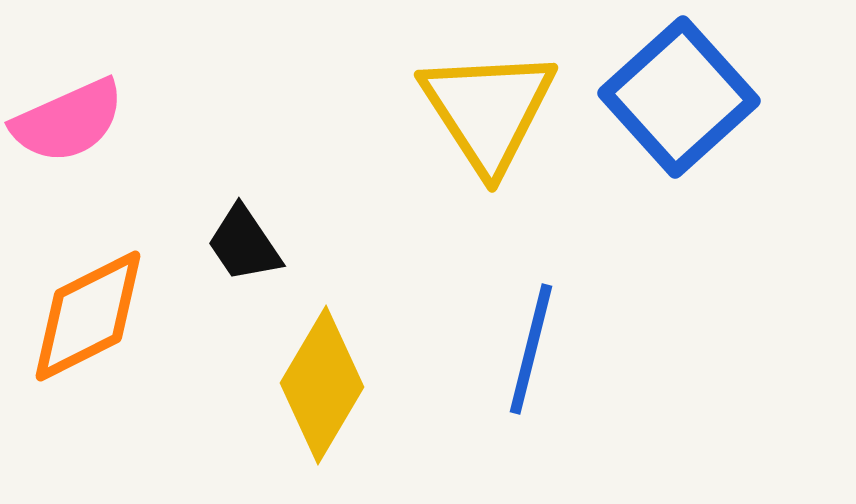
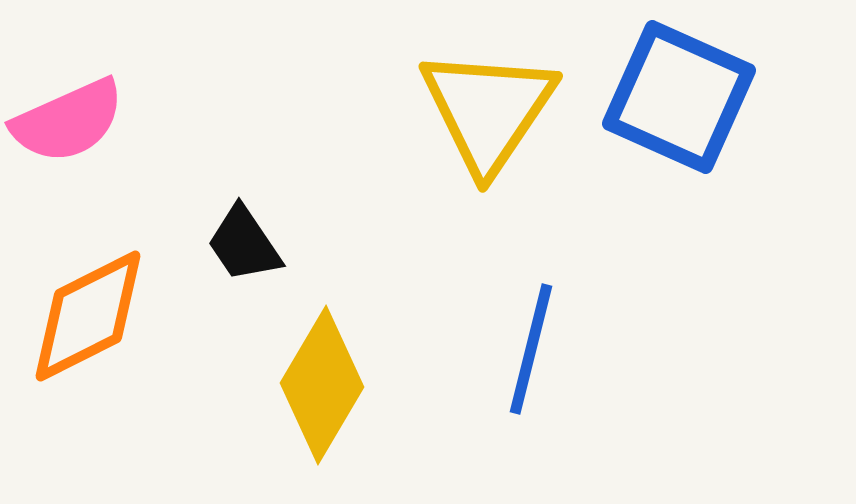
blue square: rotated 24 degrees counterclockwise
yellow triangle: rotated 7 degrees clockwise
